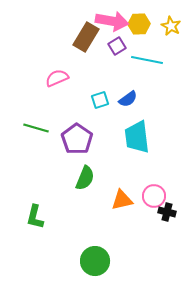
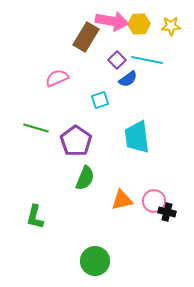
yellow star: rotated 30 degrees counterclockwise
purple square: moved 14 px down; rotated 12 degrees counterclockwise
blue semicircle: moved 20 px up
purple pentagon: moved 1 px left, 2 px down
pink circle: moved 5 px down
